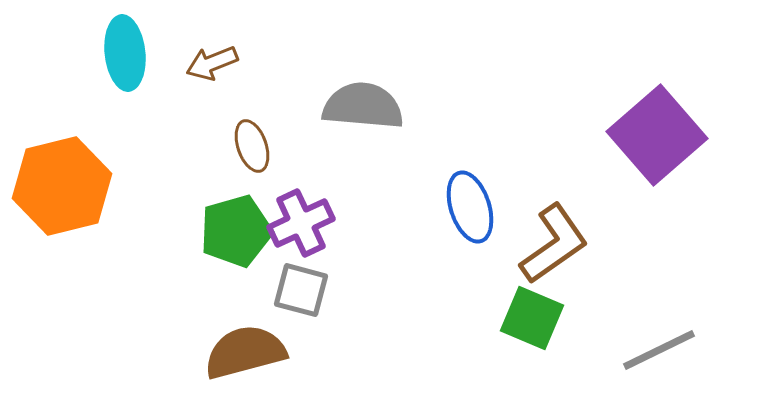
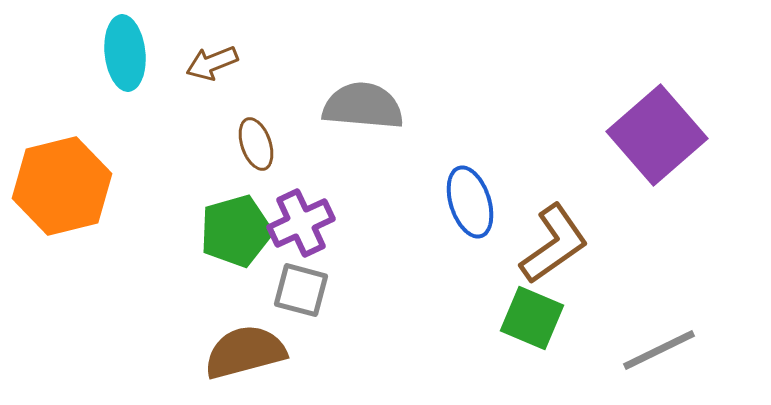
brown ellipse: moved 4 px right, 2 px up
blue ellipse: moved 5 px up
